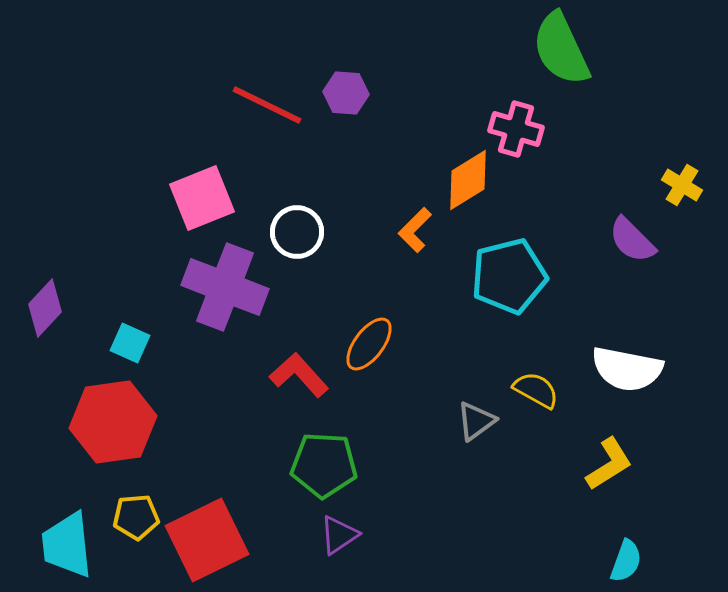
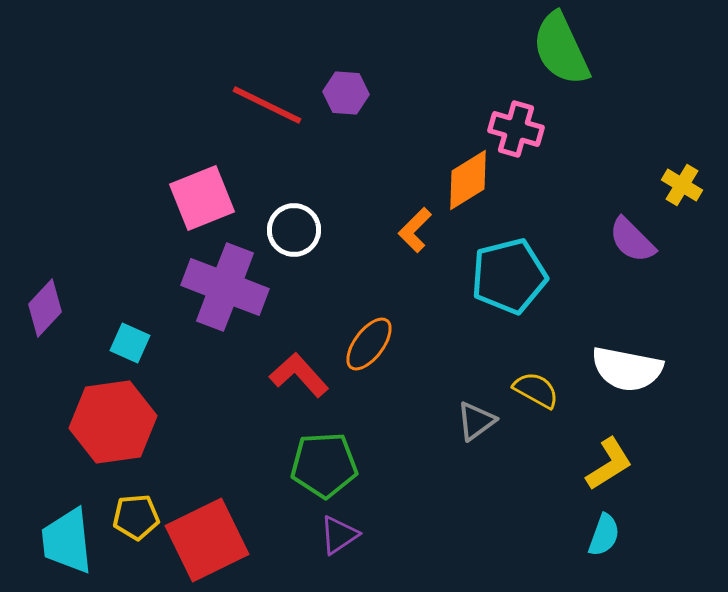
white circle: moved 3 px left, 2 px up
green pentagon: rotated 6 degrees counterclockwise
cyan trapezoid: moved 4 px up
cyan semicircle: moved 22 px left, 26 px up
